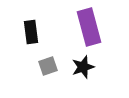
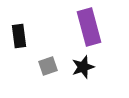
black rectangle: moved 12 px left, 4 px down
